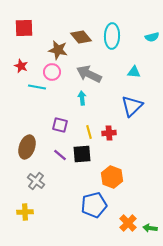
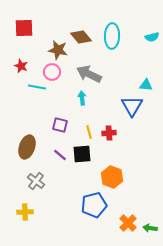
cyan triangle: moved 12 px right, 13 px down
blue triangle: rotated 15 degrees counterclockwise
